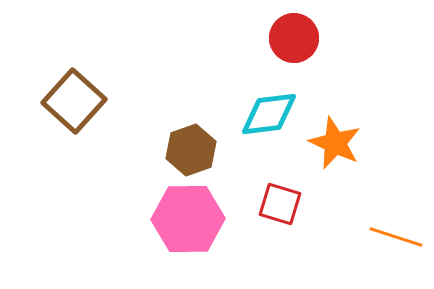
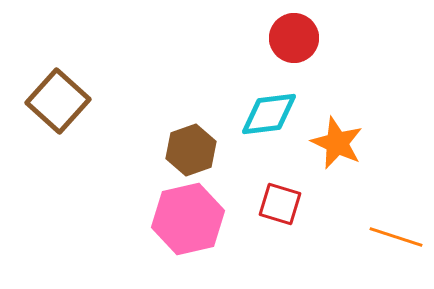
brown square: moved 16 px left
orange star: moved 2 px right
pink hexagon: rotated 12 degrees counterclockwise
